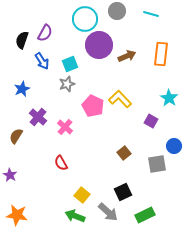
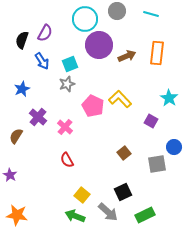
orange rectangle: moved 4 px left, 1 px up
blue circle: moved 1 px down
red semicircle: moved 6 px right, 3 px up
